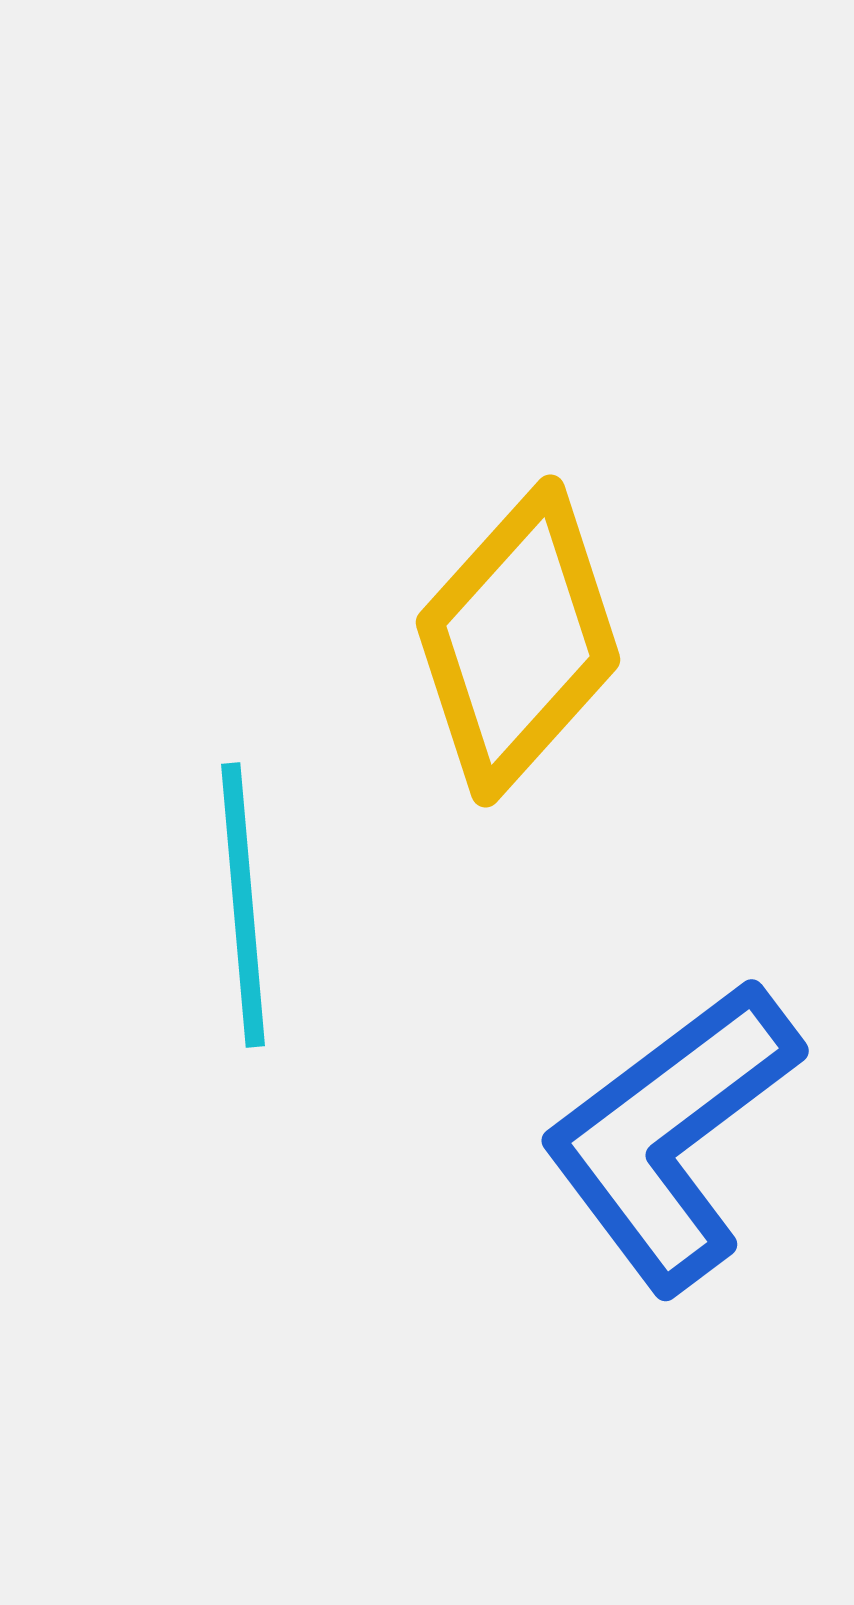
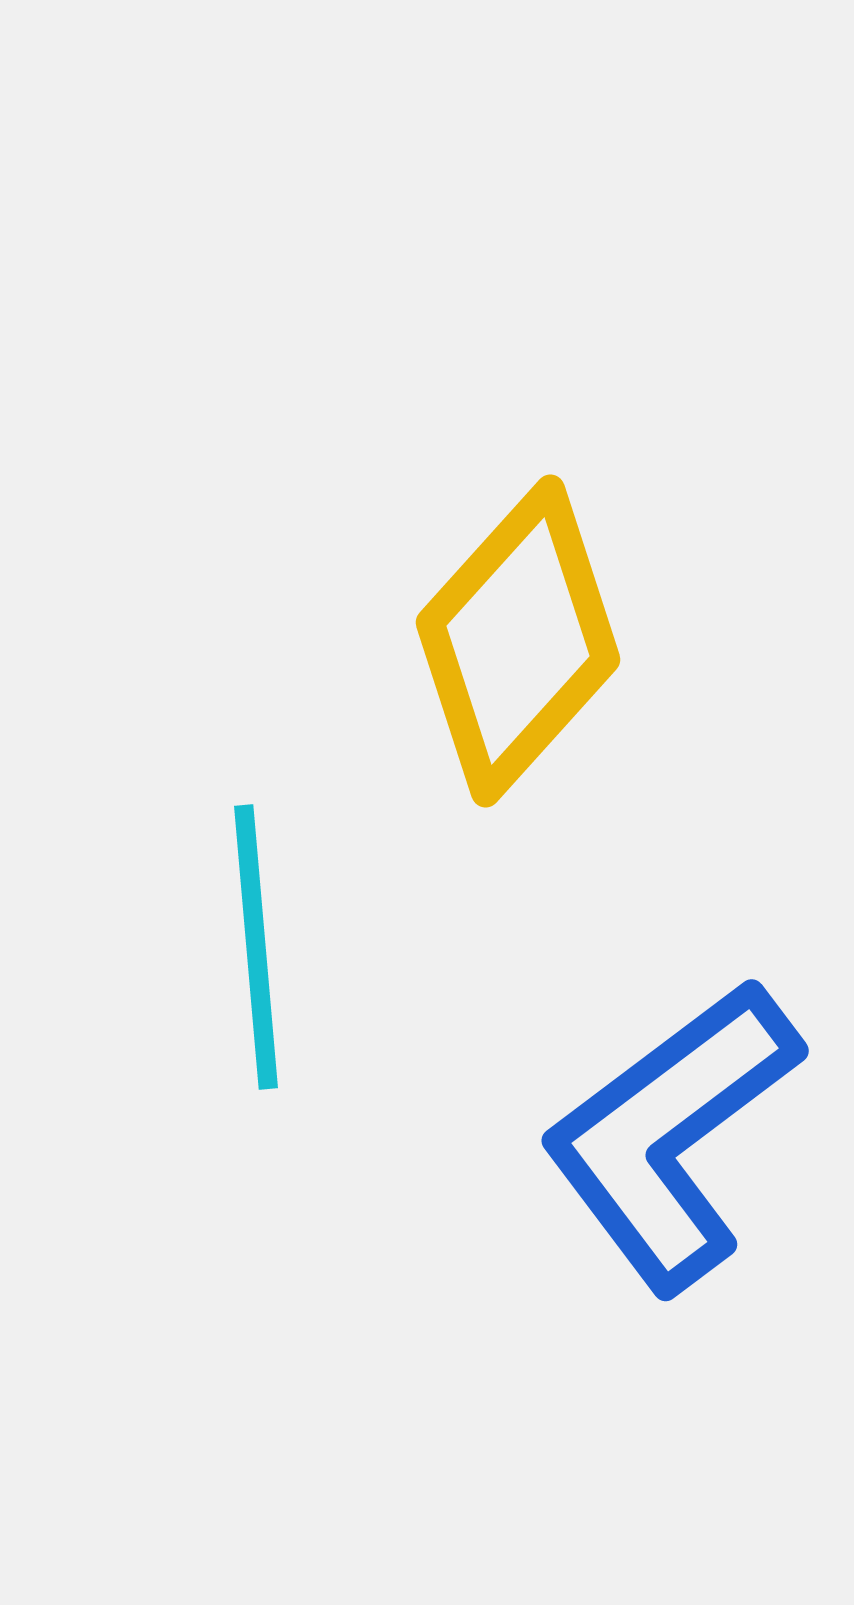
cyan line: moved 13 px right, 42 px down
